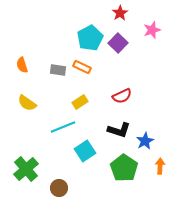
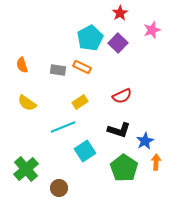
orange arrow: moved 4 px left, 4 px up
